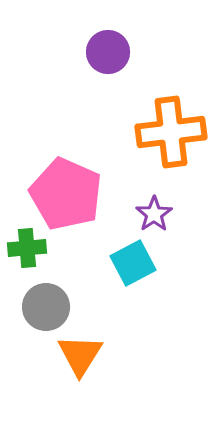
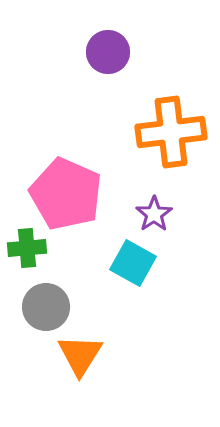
cyan square: rotated 33 degrees counterclockwise
